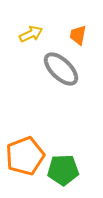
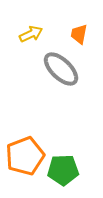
orange trapezoid: moved 1 px right, 1 px up
